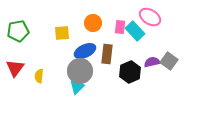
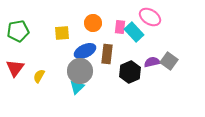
cyan rectangle: moved 1 px left, 1 px down
yellow semicircle: rotated 24 degrees clockwise
